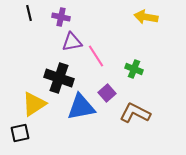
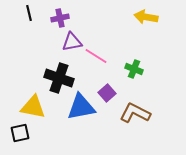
purple cross: moved 1 px left, 1 px down; rotated 24 degrees counterclockwise
pink line: rotated 25 degrees counterclockwise
yellow triangle: moved 1 px left, 3 px down; rotated 44 degrees clockwise
